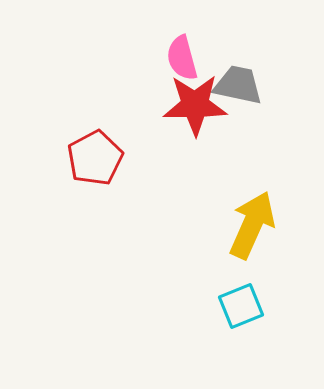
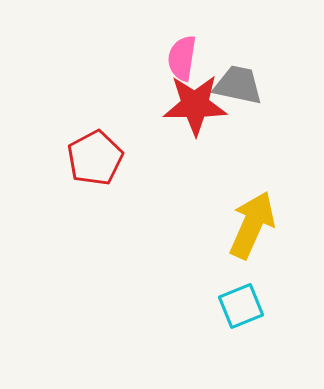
pink semicircle: rotated 24 degrees clockwise
